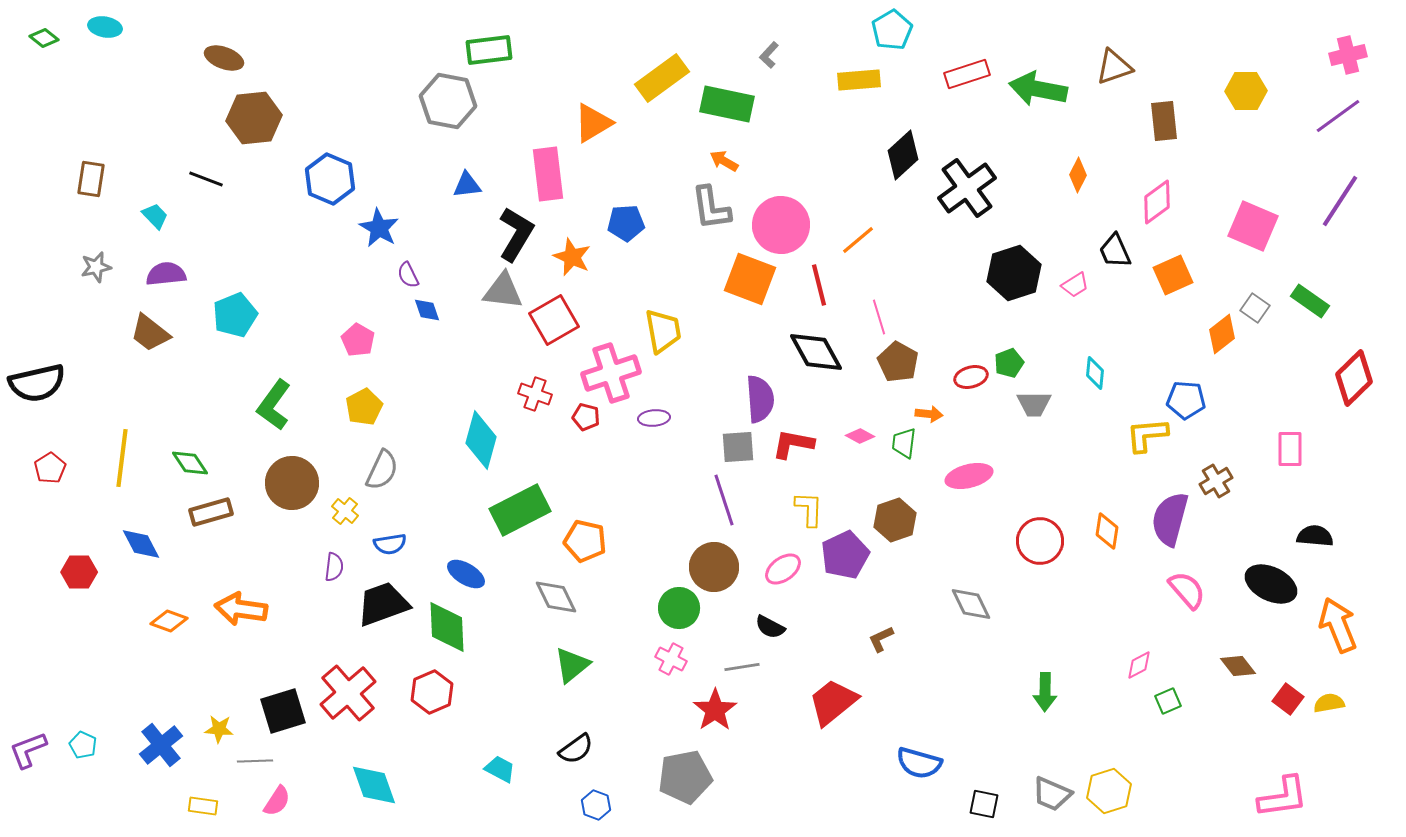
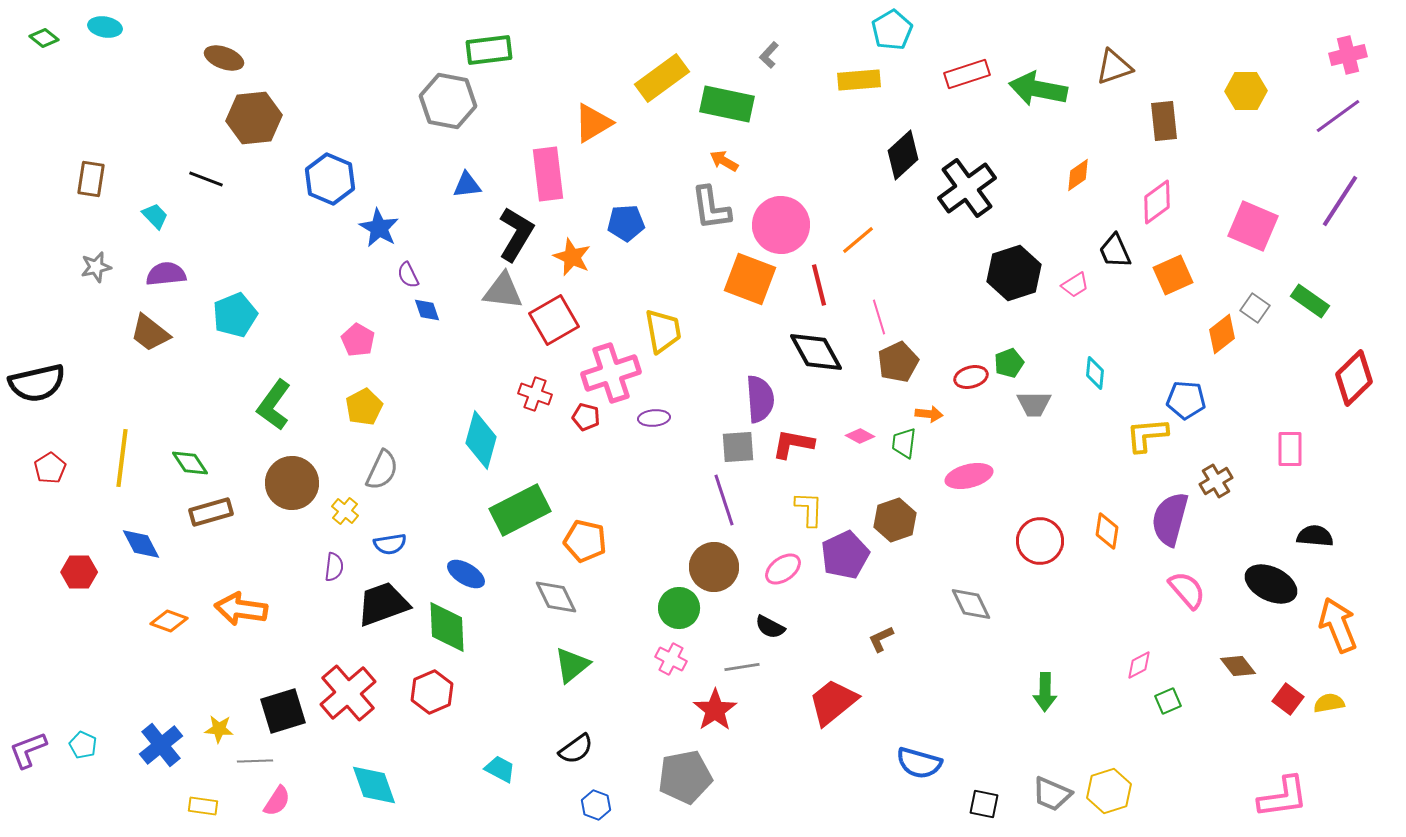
orange diamond at (1078, 175): rotated 28 degrees clockwise
brown pentagon at (898, 362): rotated 18 degrees clockwise
